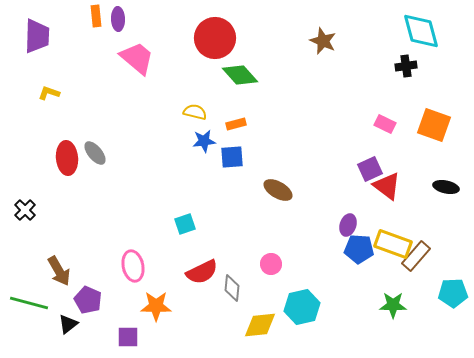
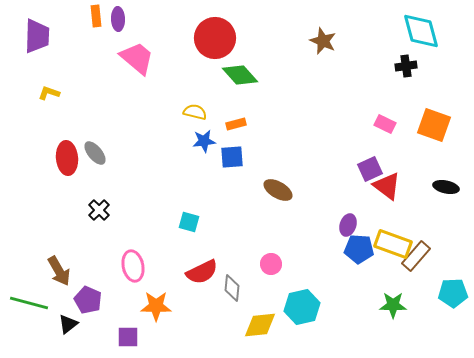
black cross at (25, 210): moved 74 px right
cyan square at (185, 224): moved 4 px right, 2 px up; rotated 35 degrees clockwise
